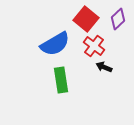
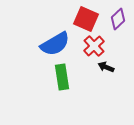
red square: rotated 15 degrees counterclockwise
red cross: rotated 10 degrees clockwise
black arrow: moved 2 px right
green rectangle: moved 1 px right, 3 px up
